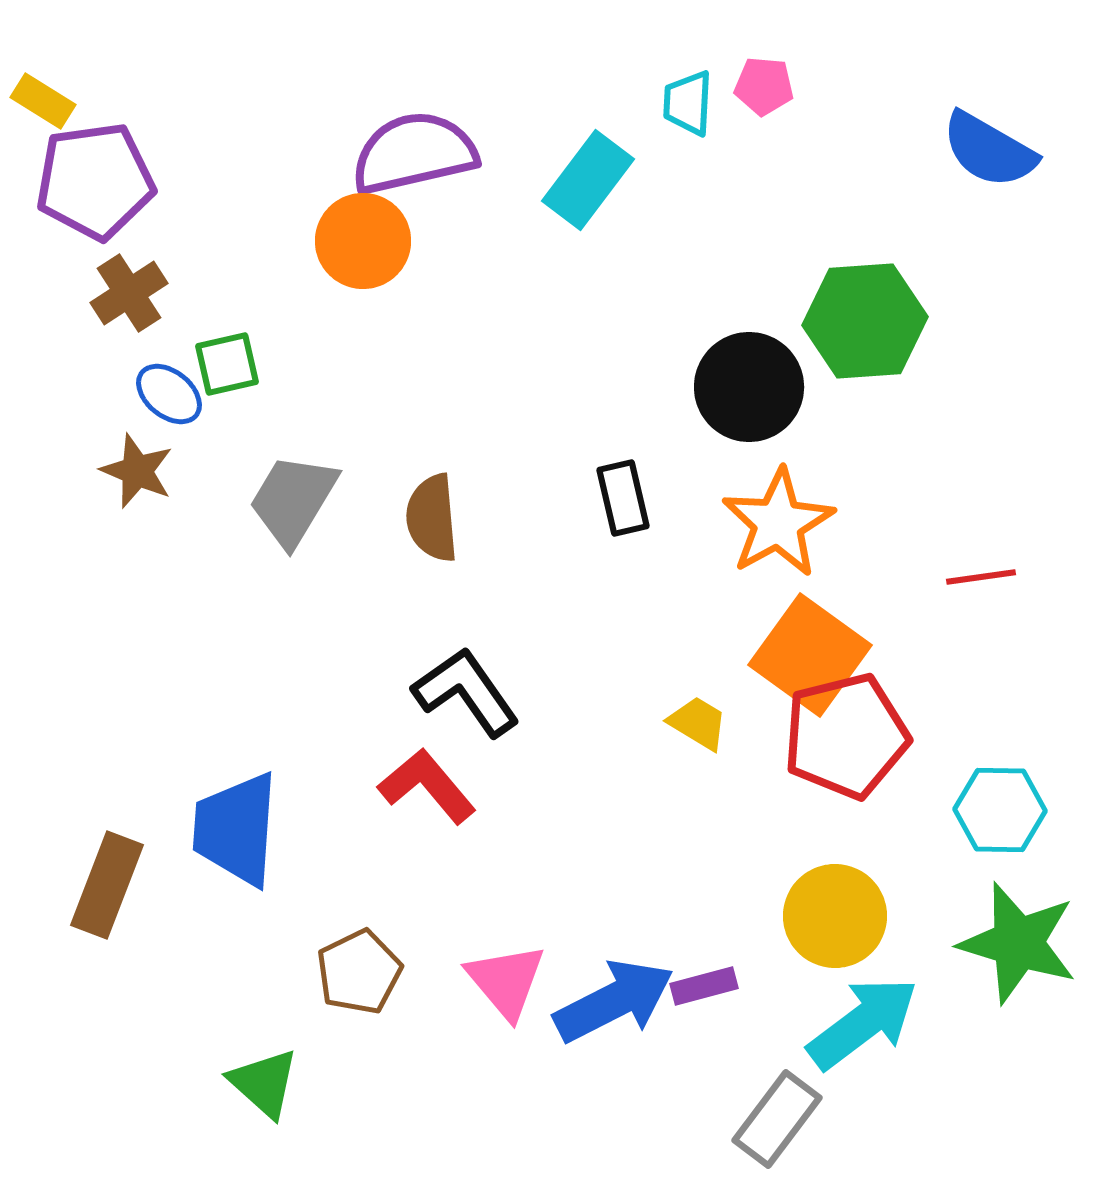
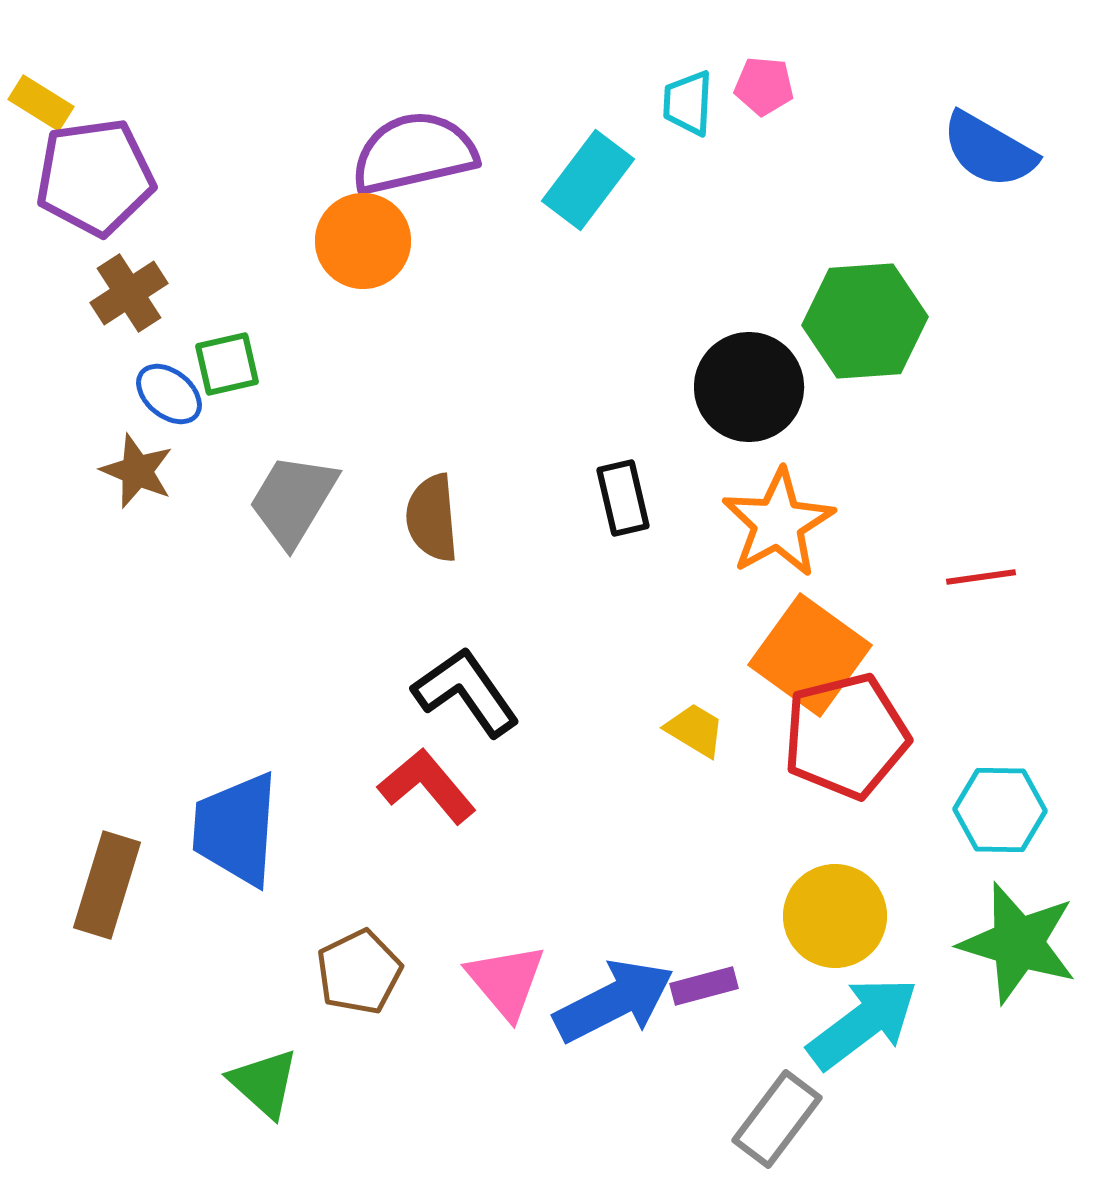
yellow rectangle: moved 2 px left, 2 px down
purple pentagon: moved 4 px up
yellow trapezoid: moved 3 px left, 7 px down
brown rectangle: rotated 4 degrees counterclockwise
